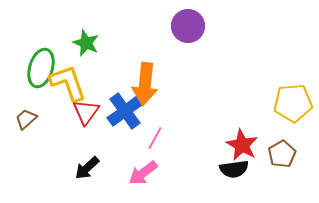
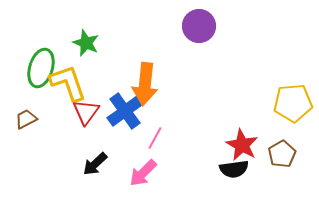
purple circle: moved 11 px right
brown trapezoid: rotated 15 degrees clockwise
black arrow: moved 8 px right, 4 px up
pink arrow: rotated 8 degrees counterclockwise
